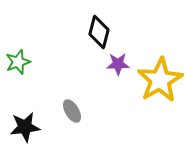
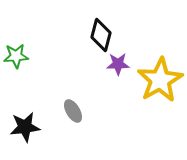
black diamond: moved 2 px right, 3 px down
green star: moved 2 px left, 6 px up; rotated 15 degrees clockwise
gray ellipse: moved 1 px right
